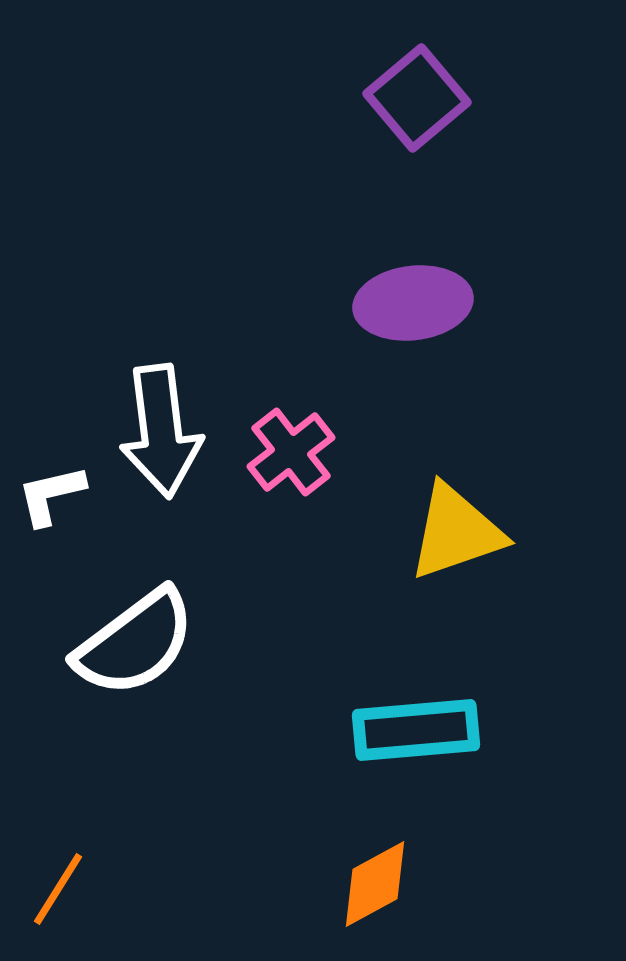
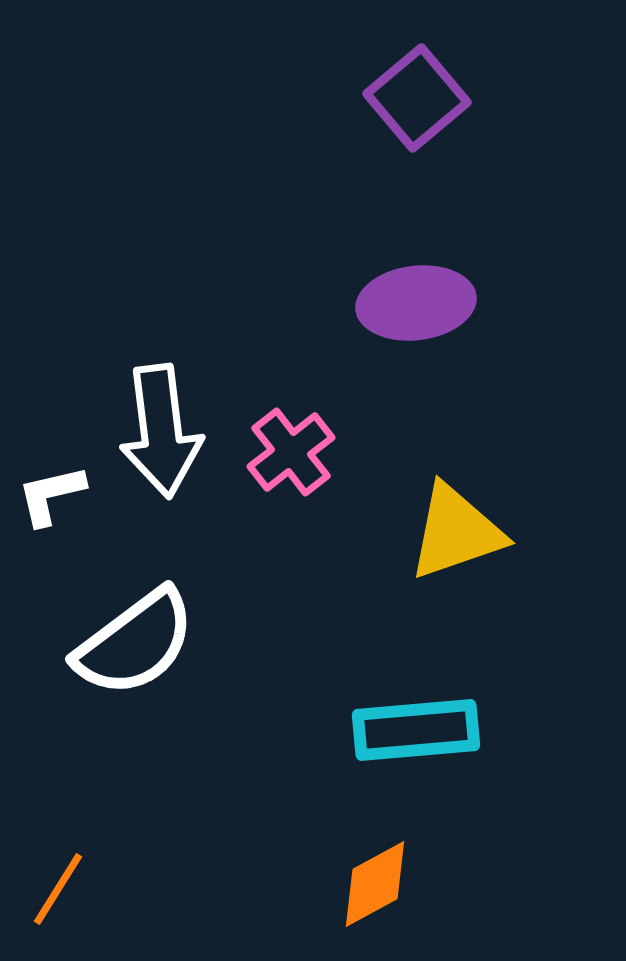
purple ellipse: moved 3 px right
